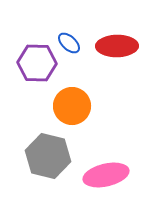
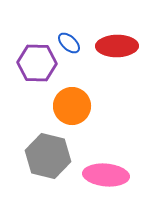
pink ellipse: rotated 18 degrees clockwise
